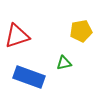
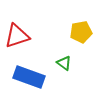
yellow pentagon: moved 1 px down
green triangle: rotated 49 degrees clockwise
